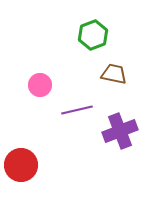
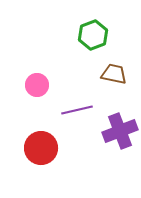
pink circle: moved 3 px left
red circle: moved 20 px right, 17 px up
